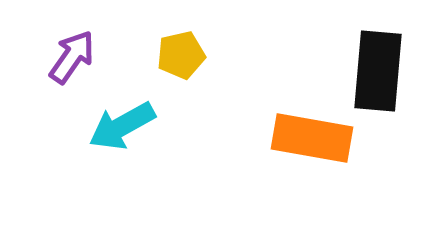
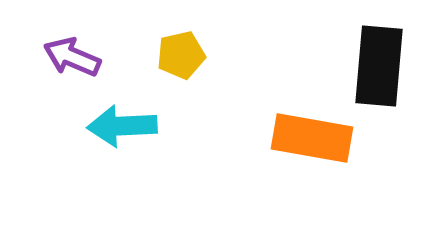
purple arrow: rotated 102 degrees counterclockwise
black rectangle: moved 1 px right, 5 px up
cyan arrow: rotated 26 degrees clockwise
